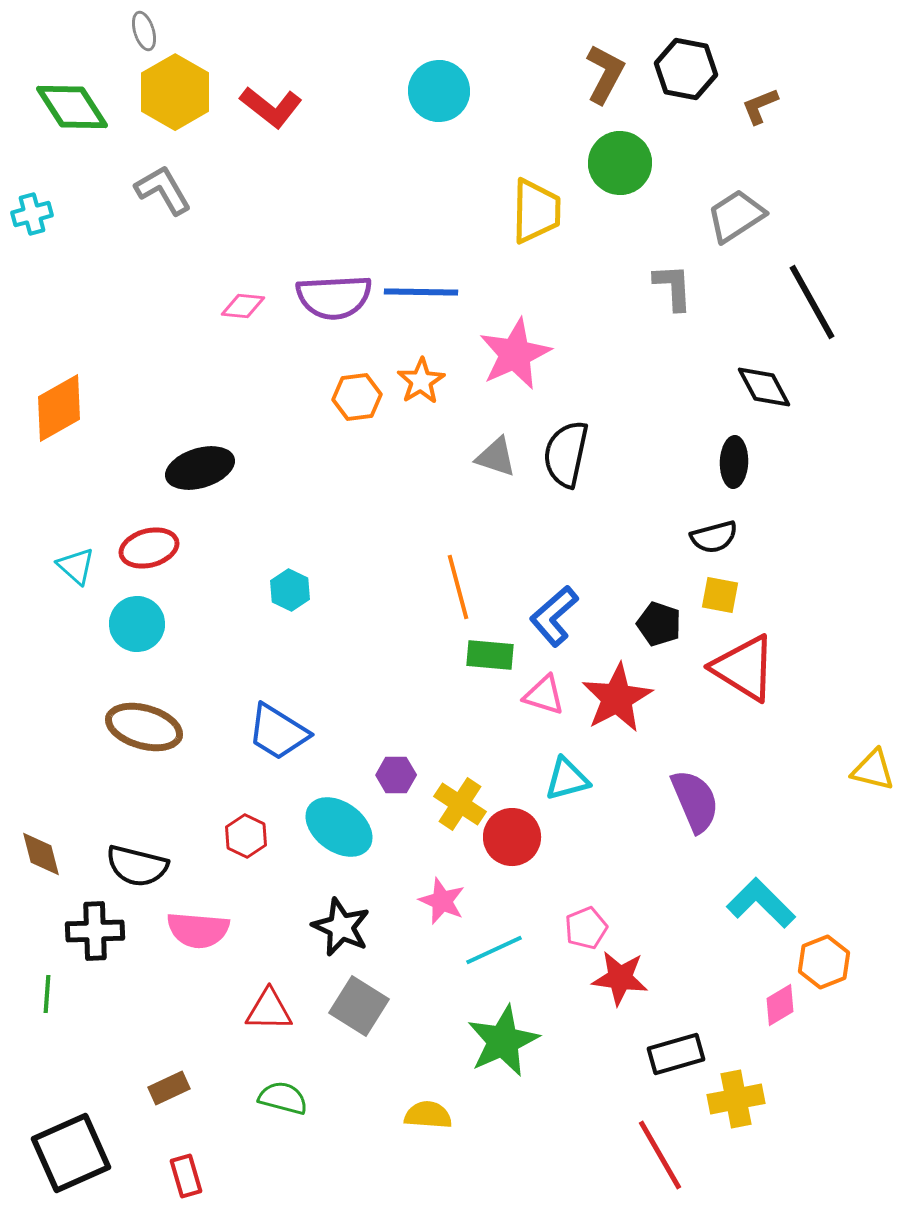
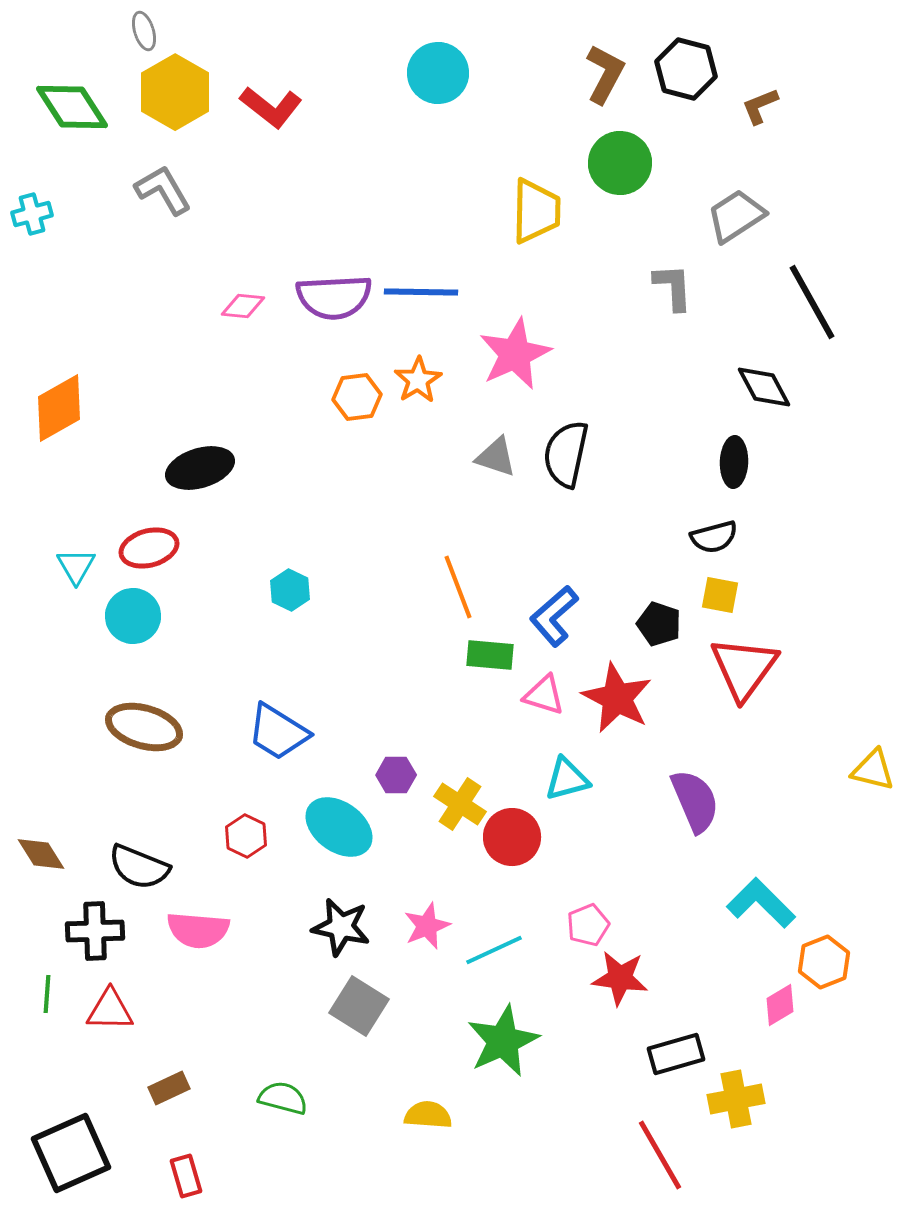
black hexagon at (686, 69): rotated 4 degrees clockwise
cyan circle at (439, 91): moved 1 px left, 18 px up
orange star at (421, 381): moved 3 px left, 1 px up
cyan triangle at (76, 566): rotated 18 degrees clockwise
orange line at (458, 587): rotated 6 degrees counterclockwise
cyan circle at (137, 624): moved 4 px left, 8 px up
red triangle at (744, 668): rotated 34 degrees clockwise
red star at (617, 698): rotated 16 degrees counterclockwise
brown diamond at (41, 854): rotated 18 degrees counterclockwise
black semicircle at (137, 866): moved 2 px right, 1 px down; rotated 8 degrees clockwise
pink star at (442, 901): moved 15 px left, 25 px down; rotated 27 degrees clockwise
black star at (341, 927): rotated 12 degrees counterclockwise
pink pentagon at (586, 928): moved 2 px right, 3 px up
red triangle at (269, 1010): moved 159 px left
